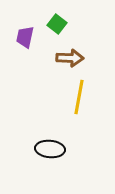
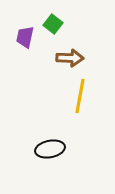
green square: moved 4 px left
yellow line: moved 1 px right, 1 px up
black ellipse: rotated 16 degrees counterclockwise
